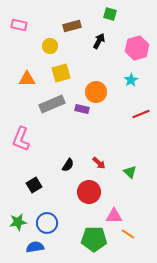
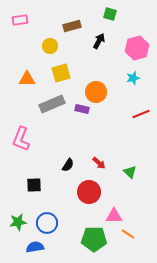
pink rectangle: moved 1 px right, 5 px up; rotated 21 degrees counterclockwise
cyan star: moved 2 px right, 2 px up; rotated 16 degrees clockwise
black square: rotated 28 degrees clockwise
